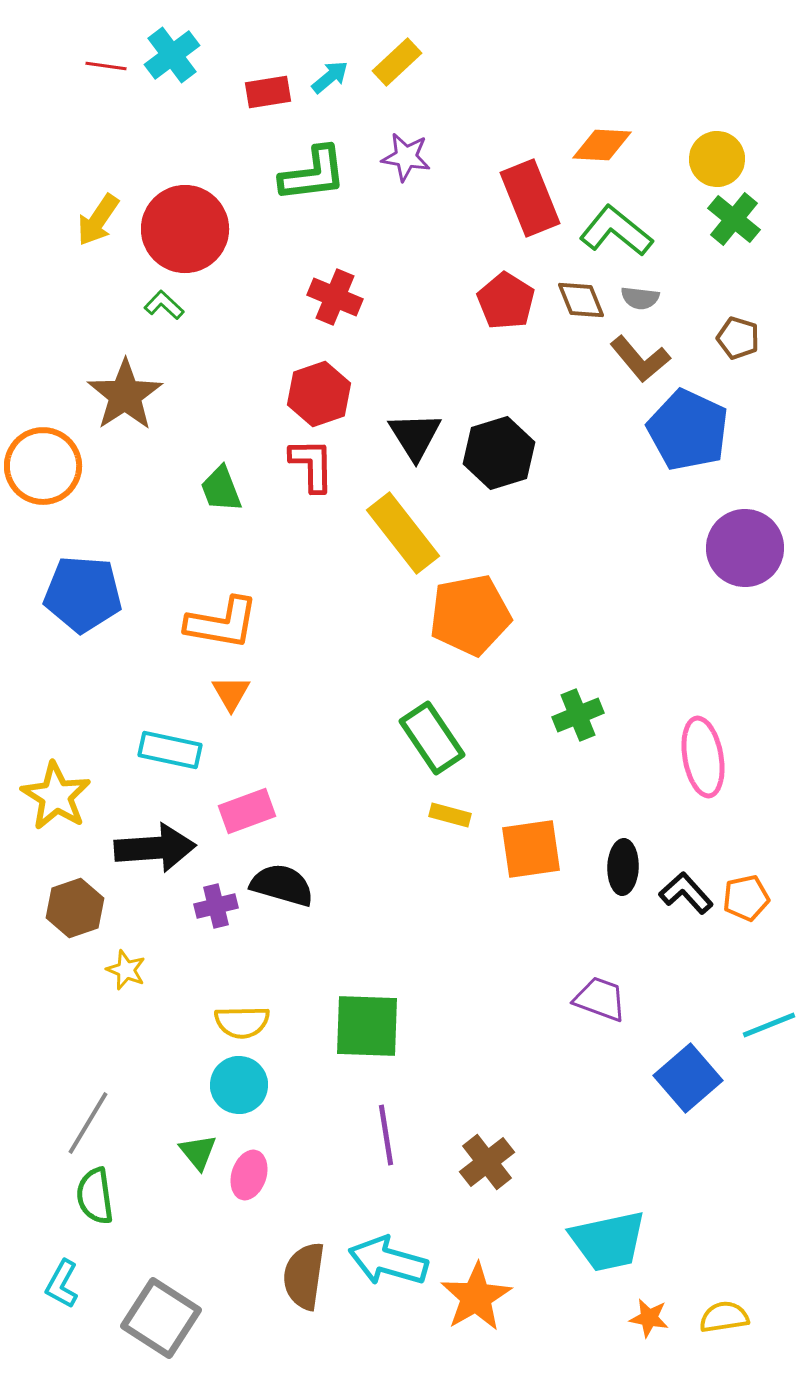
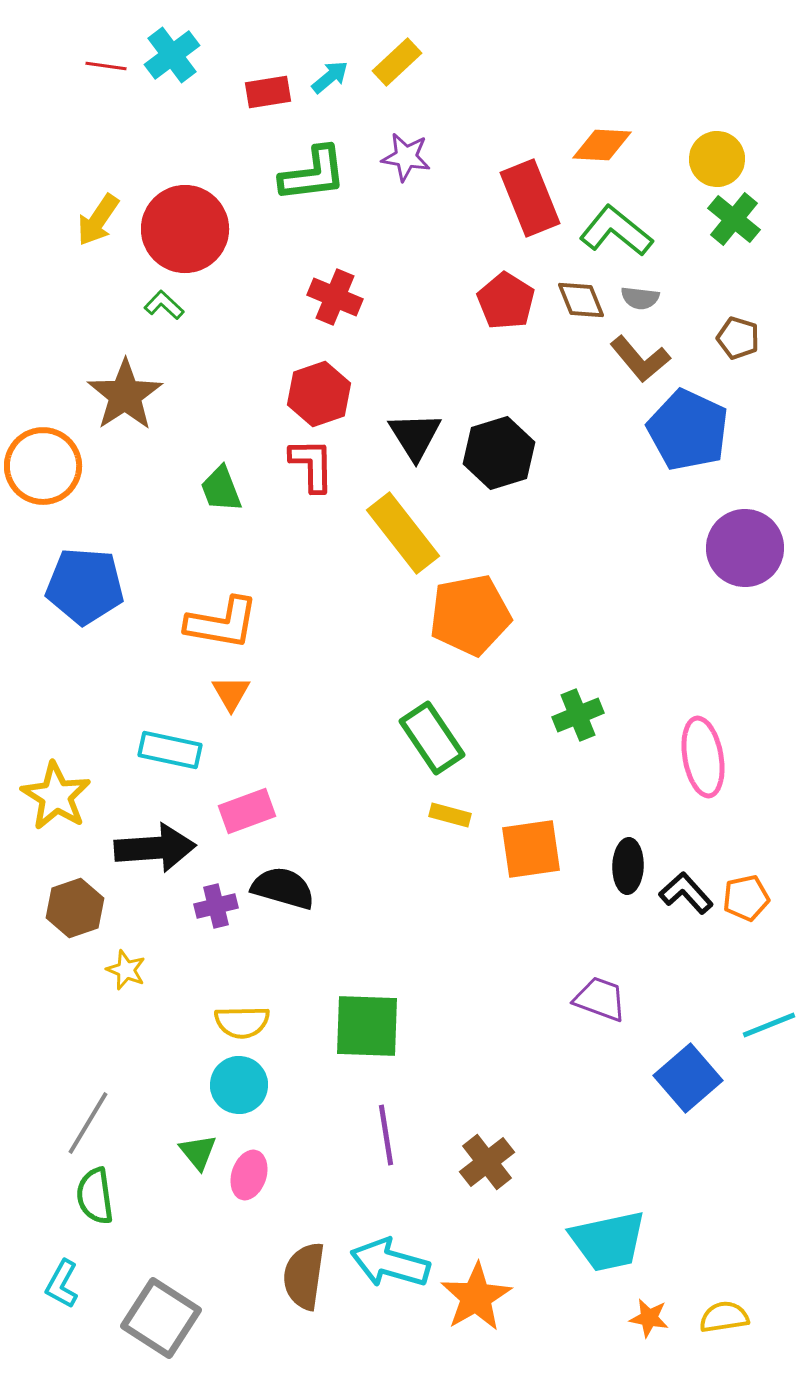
blue pentagon at (83, 594): moved 2 px right, 8 px up
black ellipse at (623, 867): moved 5 px right, 1 px up
black semicircle at (282, 885): moved 1 px right, 3 px down
cyan arrow at (388, 1261): moved 2 px right, 2 px down
